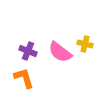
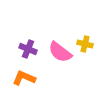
purple cross: moved 2 px up
orange L-shape: rotated 50 degrees counterclockwise
